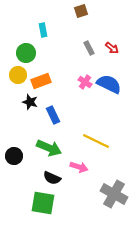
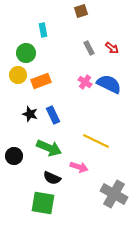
black star: moved 12 px down
